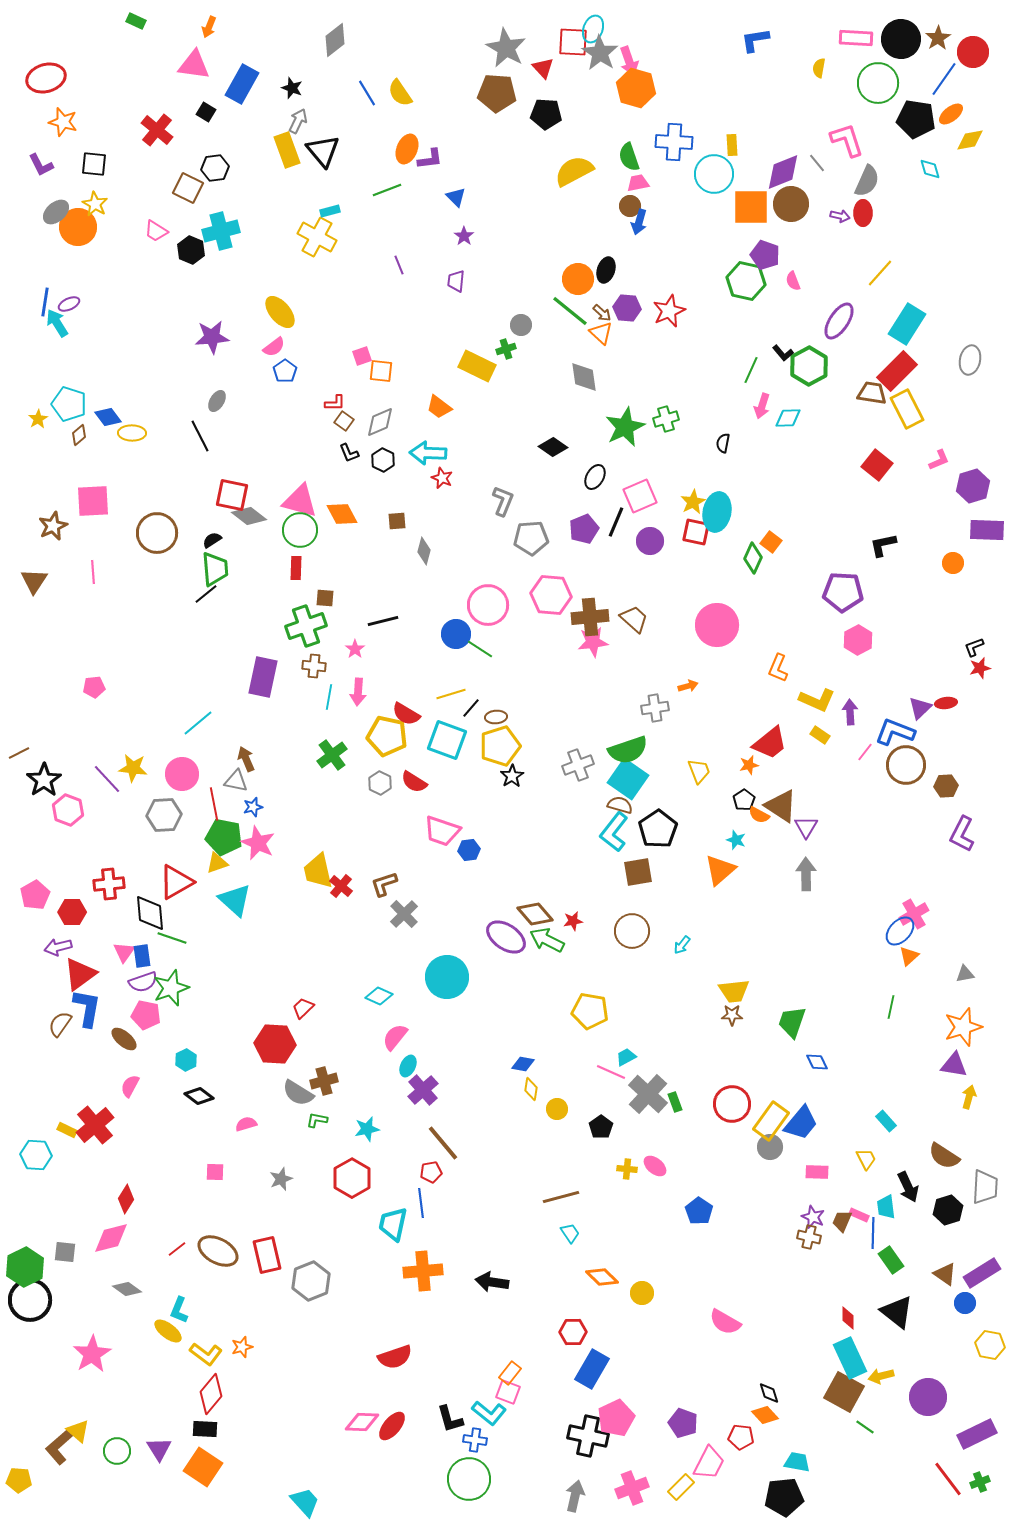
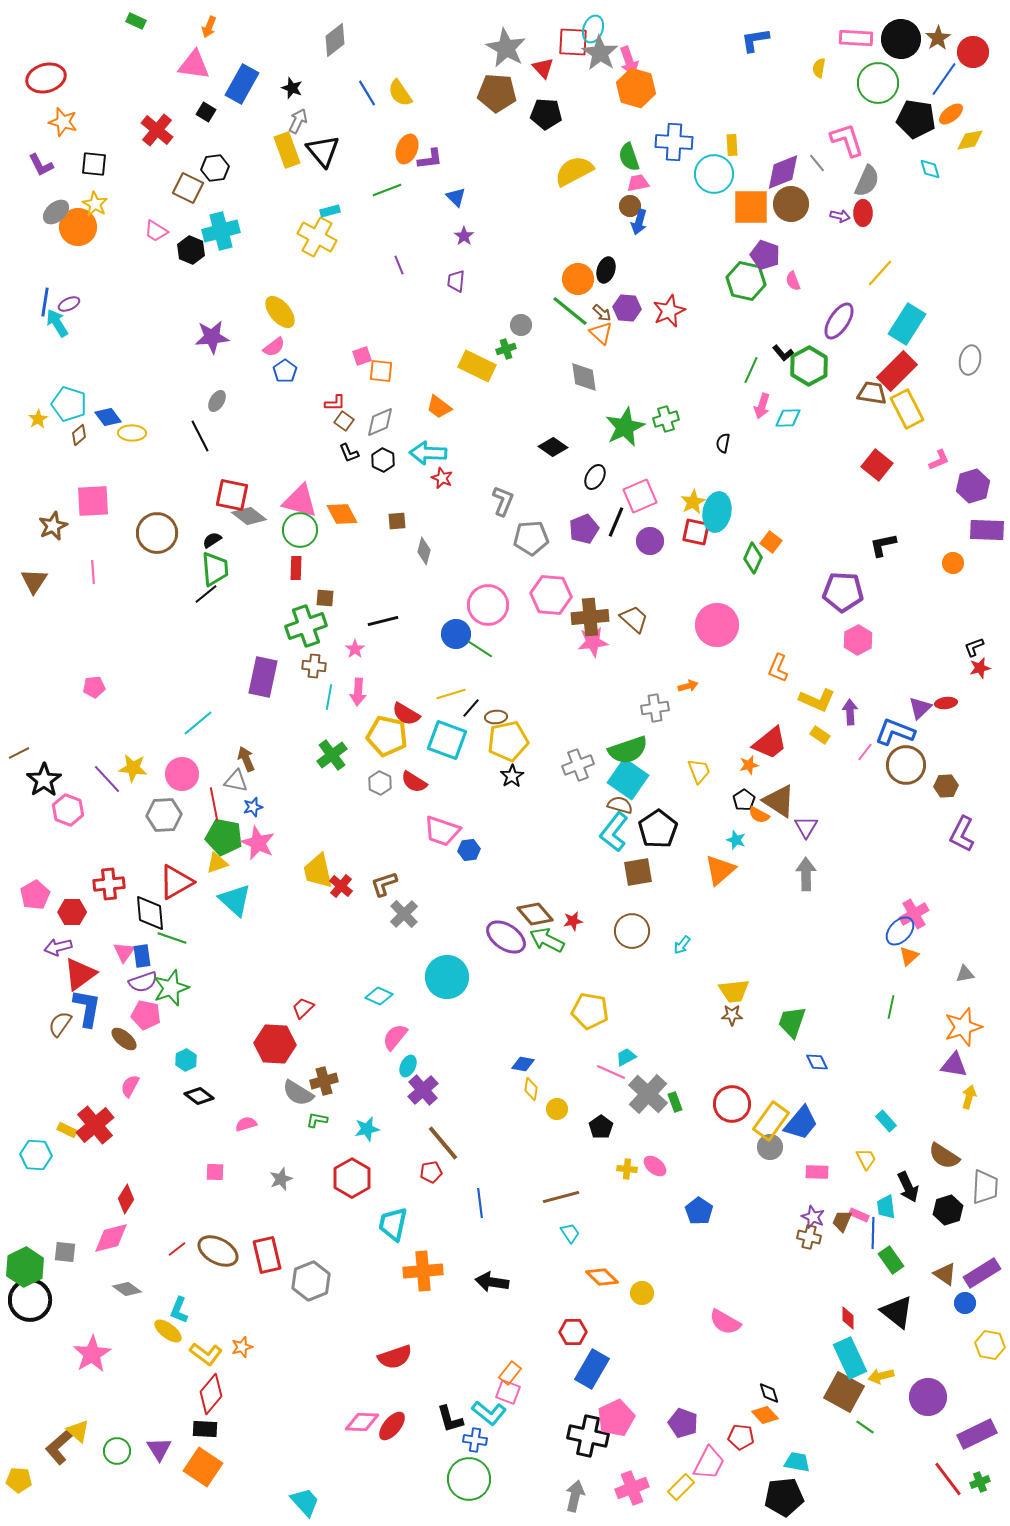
yellow pentagon at (500, 746): moved 8 px right, 5 px up; rotated 6 degrees clockwise
brown triangle at (781, 806): moved 2 px left, 5 px up
blue line at (421, 1203): moved 59 px right
